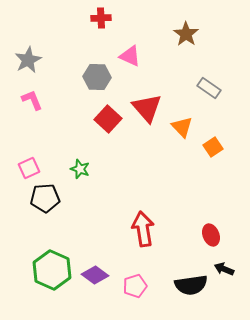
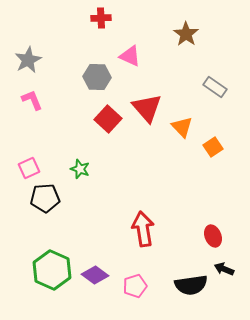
gray rectangle: moved 6 px right, 1 px up
red ellipse: moved 2 px right, 1 px down
